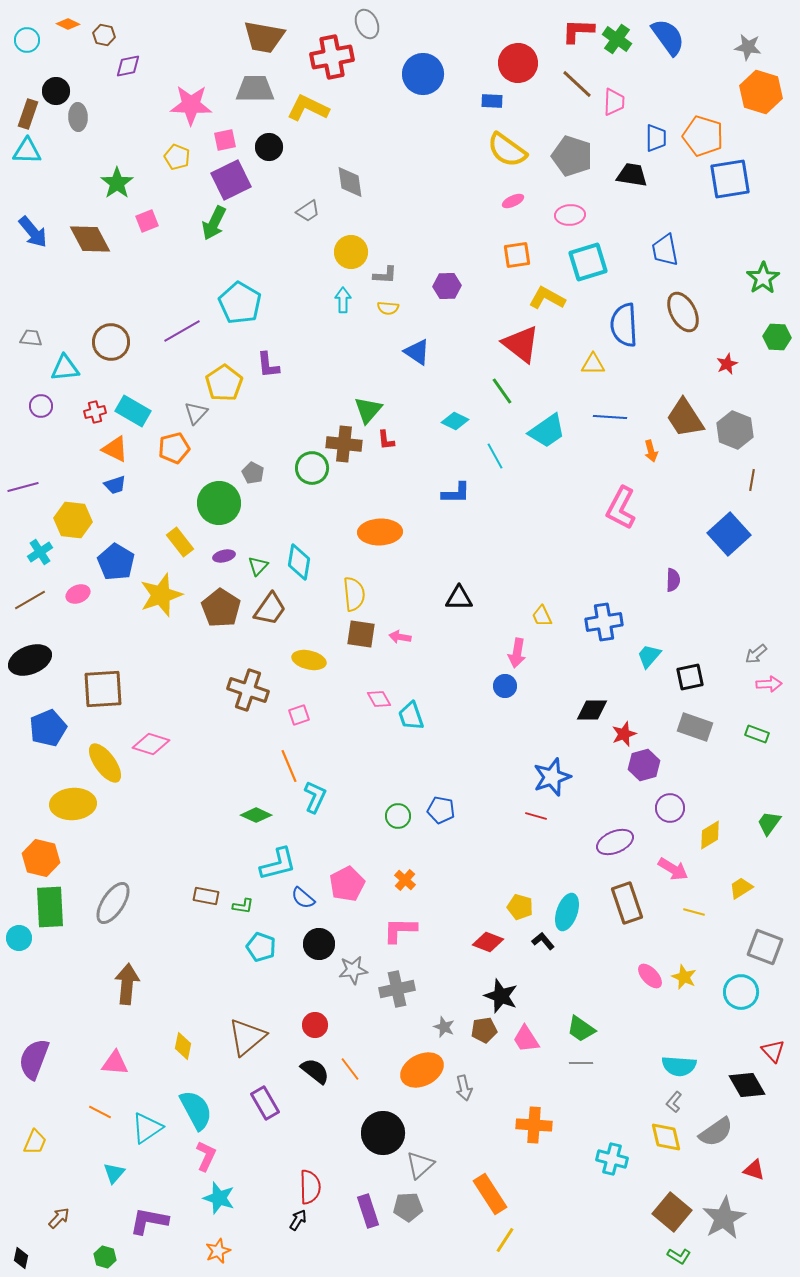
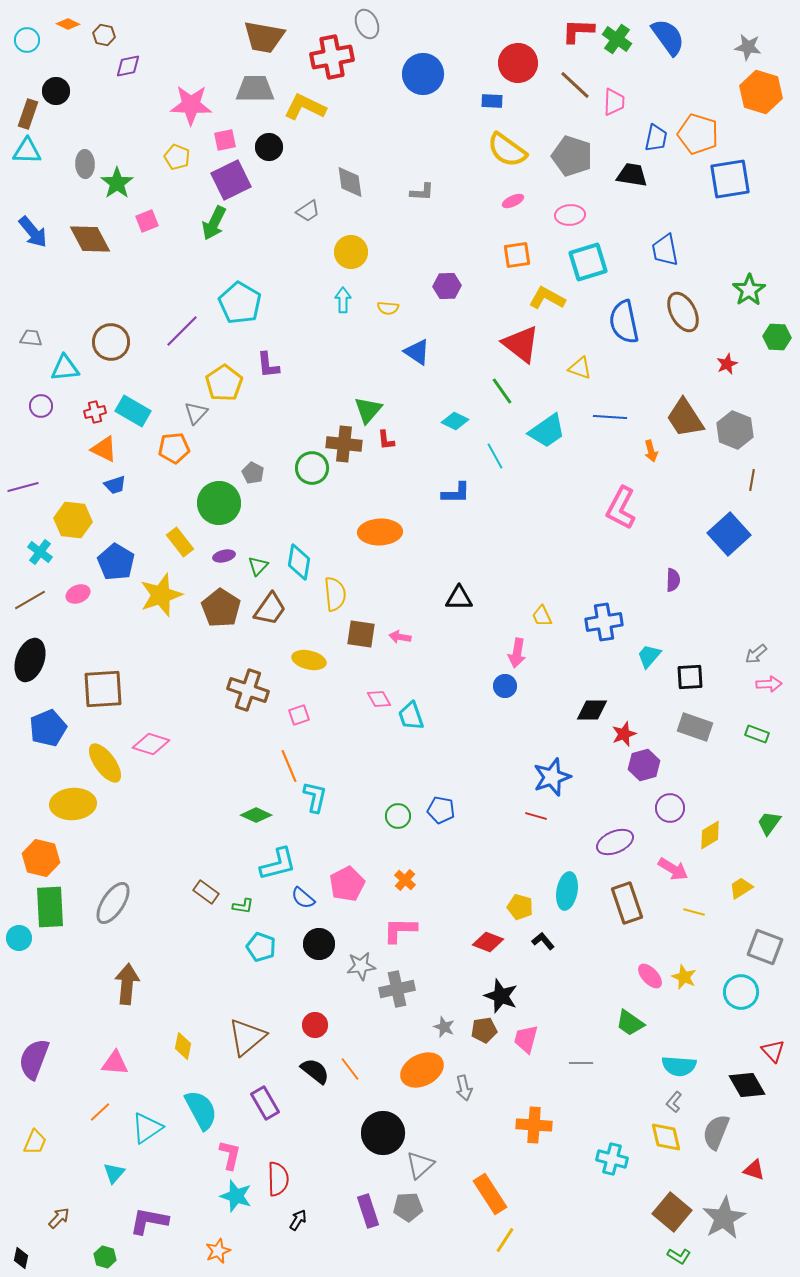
brown line at (577, 84): moved 2 px left, 1 px down
yellow L-shape at (308, 108): moved 3 px left, 1 px up
gray ellipse at (78, 117): moved 7 px right, 47 px down
orange pentagon at (703, 136): moved 5 px left, 2 px up
blue trapezoid at (656, 138): rotated 12 degrees clockwise
gray L-shape at (385, 275): moved 37 px right, 83 px up
green star at (763, 278): moved 14 px left, 12 px down
blue semicircle at (624, 325): moved 3 px up; rotated 9 degrees counterclockwise
purple line at (182, 331): rotated 15 degrees counterclockwise
yellow triangle at (593, 364): moved 13 px left, 4 px down; rotated 20 degrees clockwise
orange pentagon at (174, 448): rotated 8 degrees clockwise
orange triangle at (115, 449): moved 11 px left
cyan cross at (40, 552): rotated 20 degrees counterclockwise
yellow semicircle at (354, 594): moved 19 px left
black ellipse at (30, 660): rotated 48 degrees counterclockwise
black square at (690, 677): rotated 8 degrees clockwise
cyan L-shape at (315, 797): rotated 12 degrees counterclockwise
brown rectangle at (206, 896): moved 4 px up; rotated 25 degrees clockwise
cyan ellipse at (567, 912): moved 21 px up; rotated 9 degrees counterclockwise
gray star at (353, 970): moved 8 px right, 4 px up
green trapezoid at (581, 1029): moved 49 px right, 6 px up
pink trapezoid at (526, 1039): rotated 48 degrees clockwise
cyan semicircle at (196, 1110): moved 5 px right
orange line at (100, 1112): rotated 70 degrees counterclockwise
gray semicircle at (716, 1132): rotated 147 degrees clockwise
pink L-shape at (206, 1156): moved 24 px right, 1 px up; rotated 12 degrees counterclockwise
red semicircle at (310, 1187): moved 32 px left, 8 px up
cyan star at (219, 1198): moved 17 px right, 2 px up
